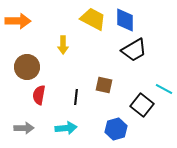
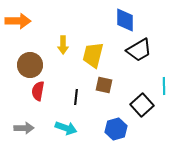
yellow trapezoid: moved 36 px down; rotated 104 degrees counterclockwise
black trapezoid: moved 5 px right
brown circle: moved 3 px right, 2 px up
cyan line: moved 3 px up; rotated 60 degrees clockwise
red semicircle: moved 1 px left, 4 px up
black square: rotated 10 degrees clockwise
cyan arrow: rotated 25 degrees clockwise
